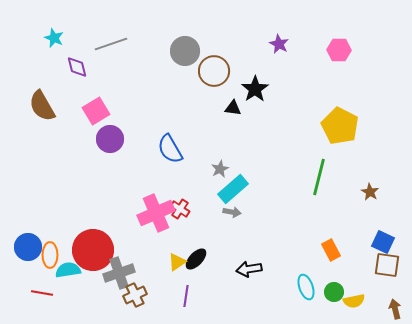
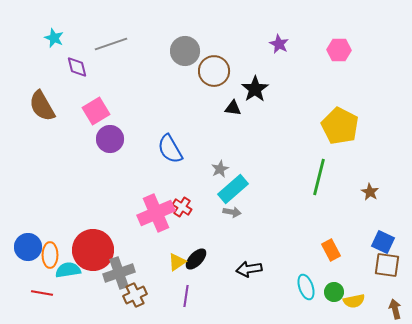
red cross: moved 2 px right, 2 px up
